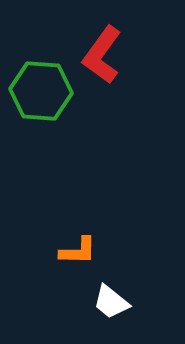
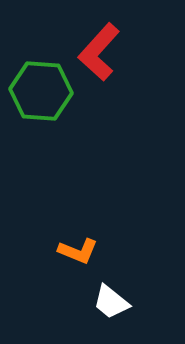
red L-shape: moved 3 px left, 3 px up; rotated 6 degrees clockwise
orange L-shape: rotated 21 degrees clockwise
